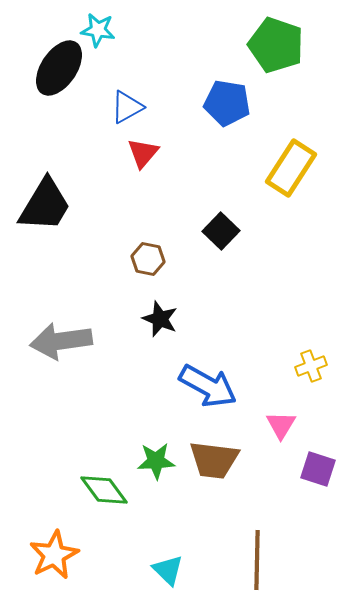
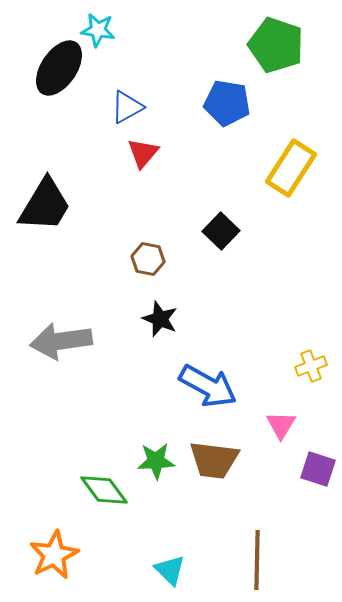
cyan triangle: moved 2 px right
